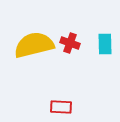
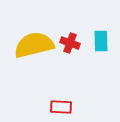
cyan rectangle: moved 4 px left, 3 px up
